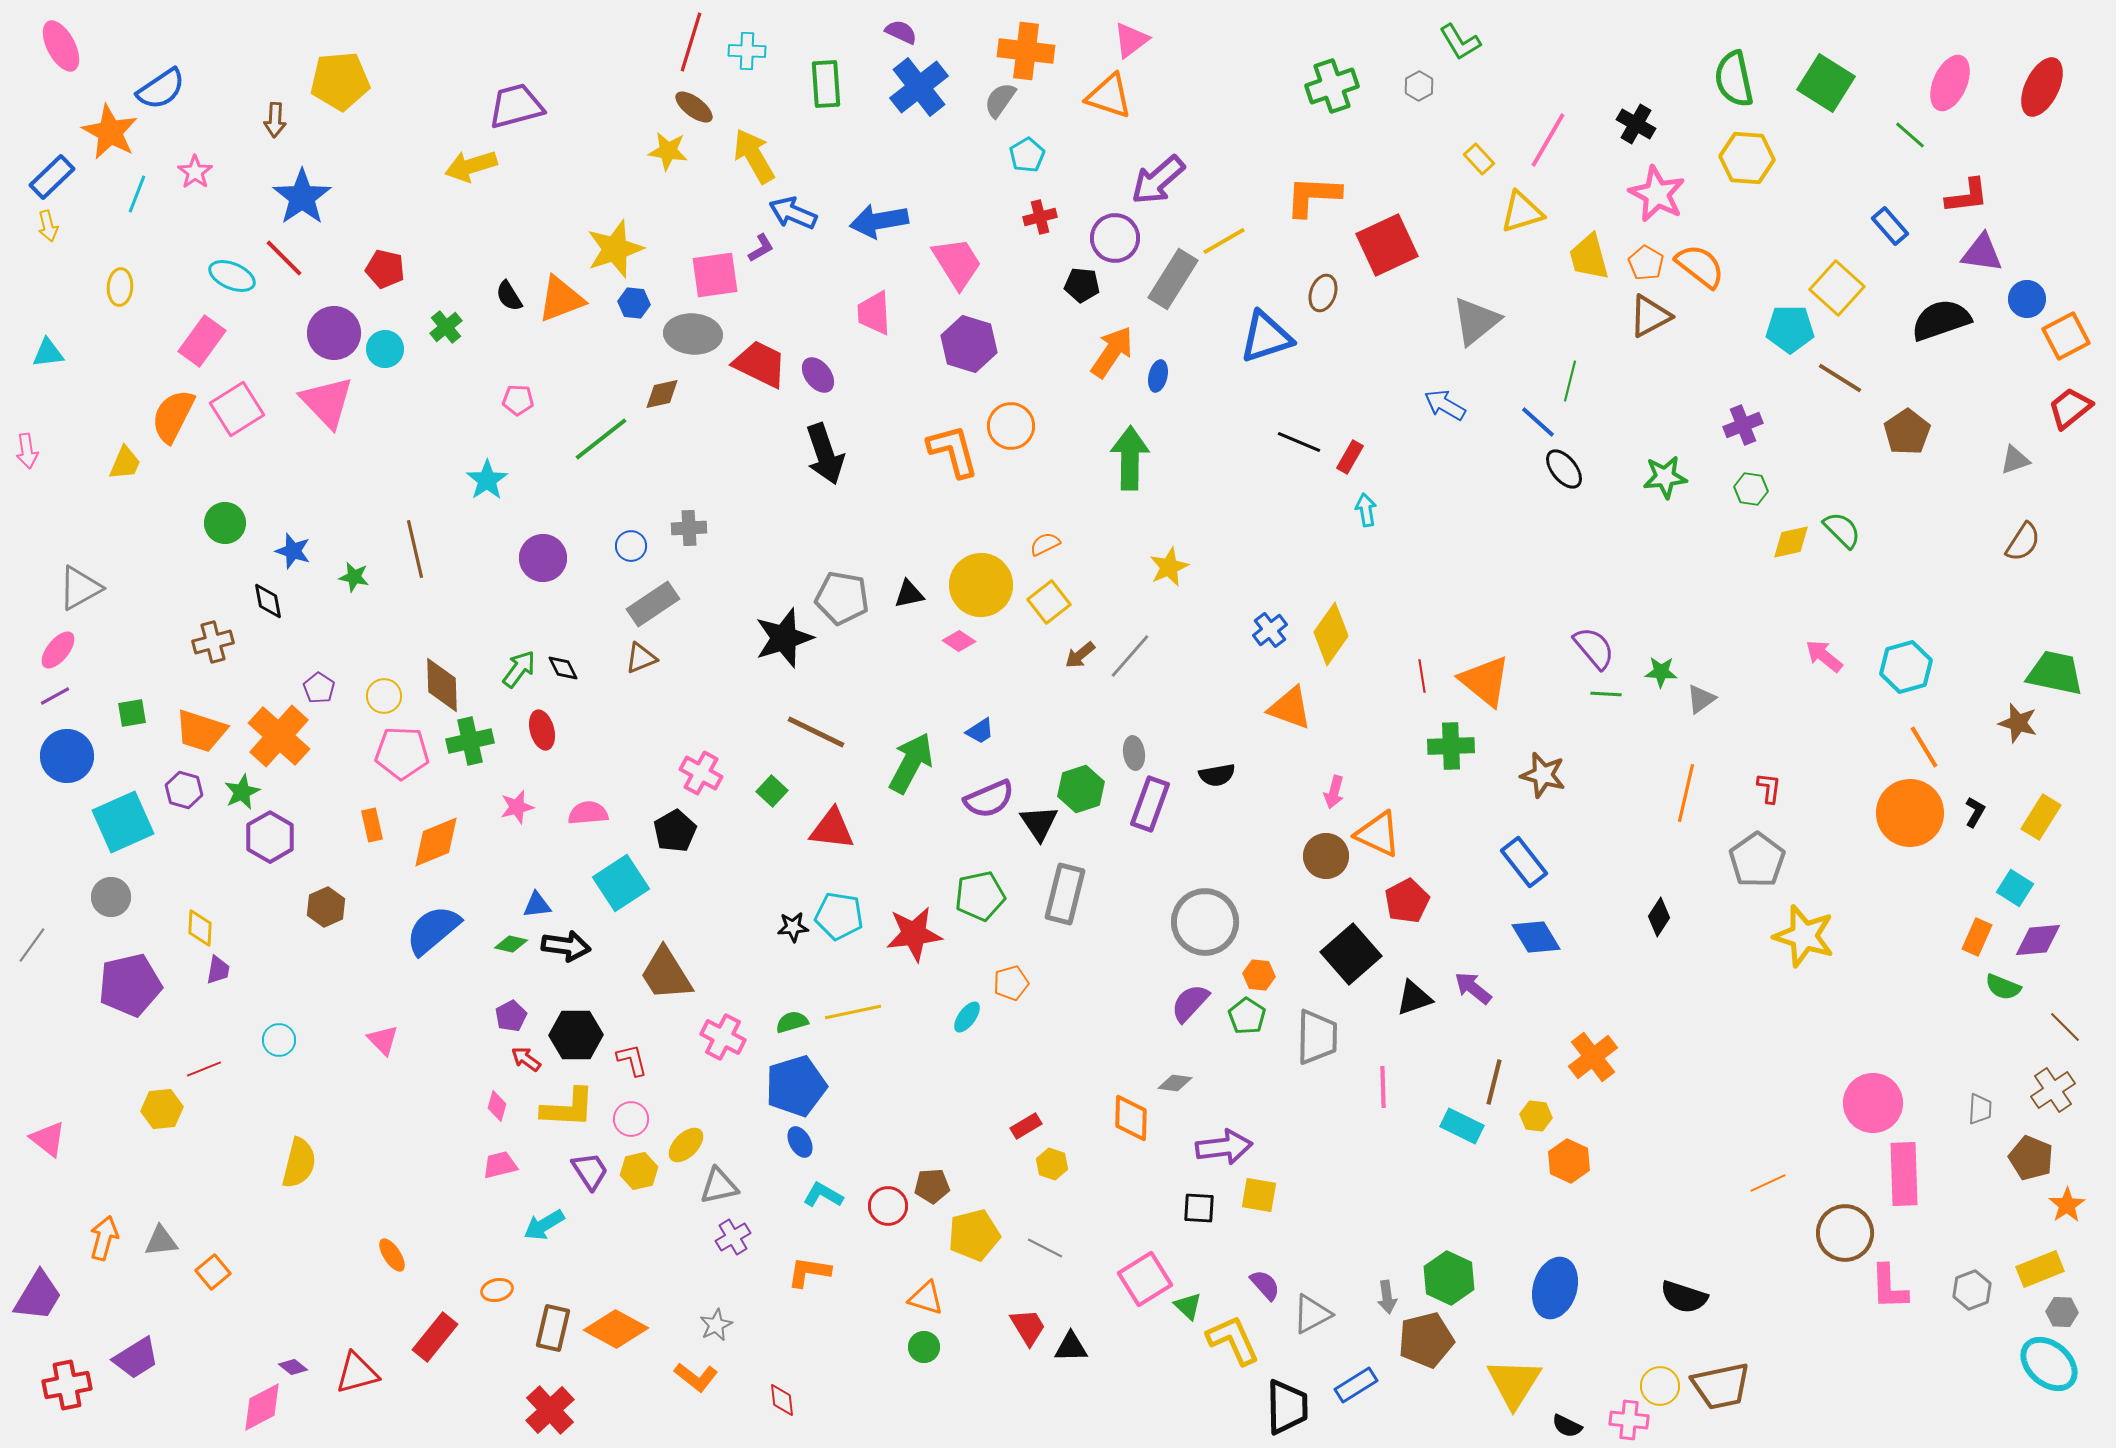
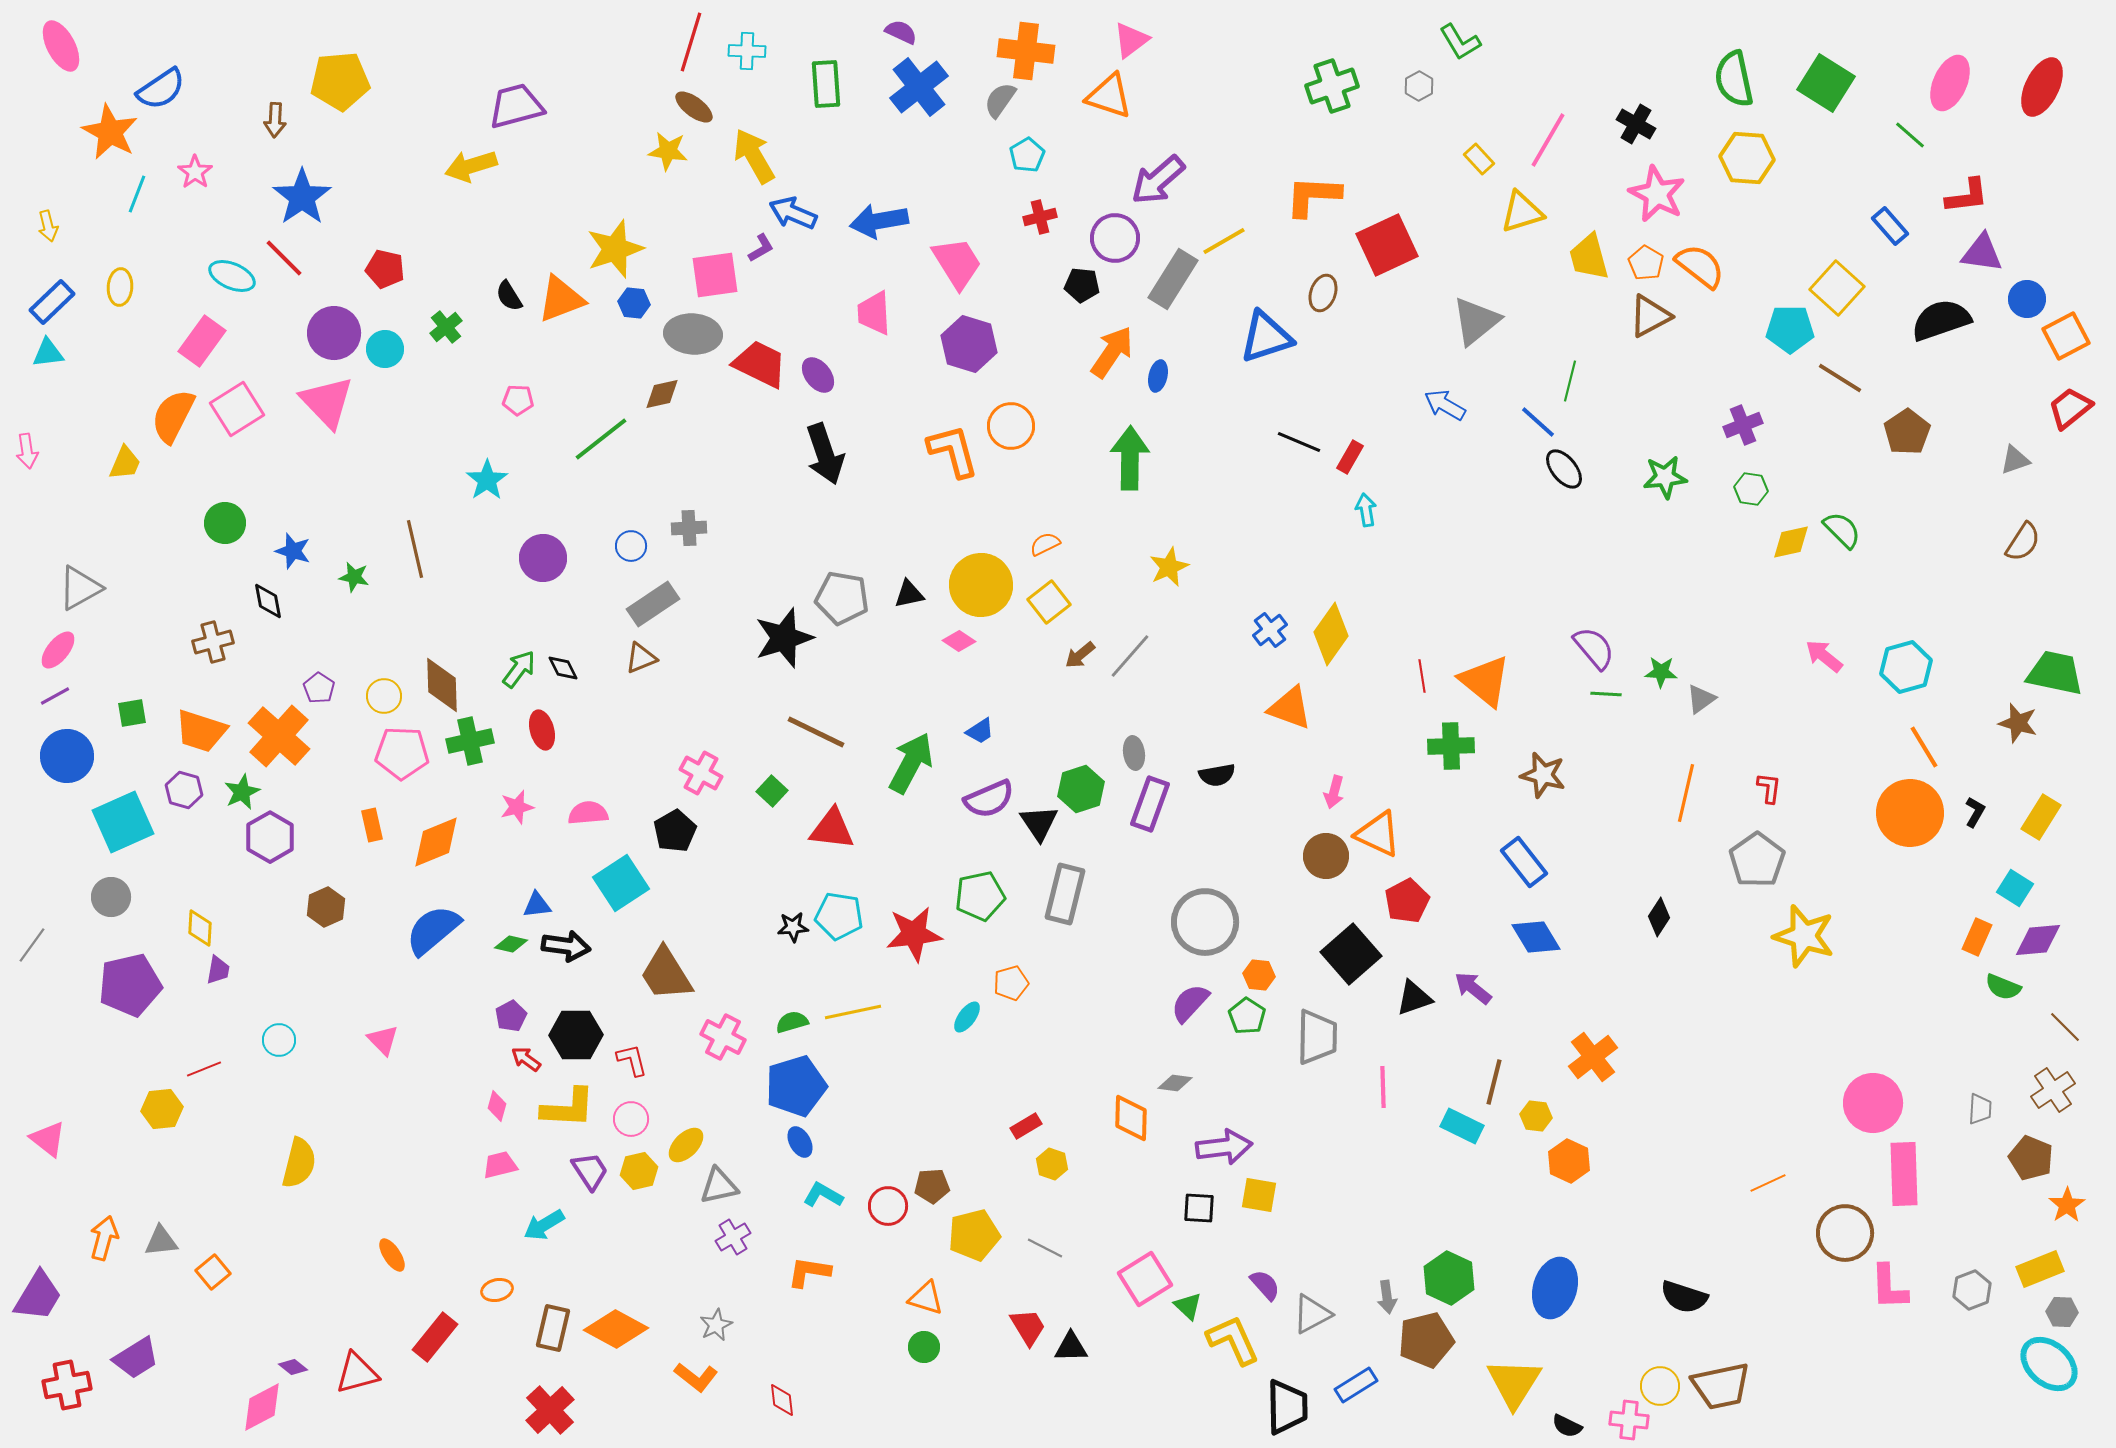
blue rectangle at (52, 177): moved 125 px down
